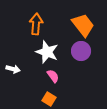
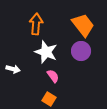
white star: moved 1 px left
